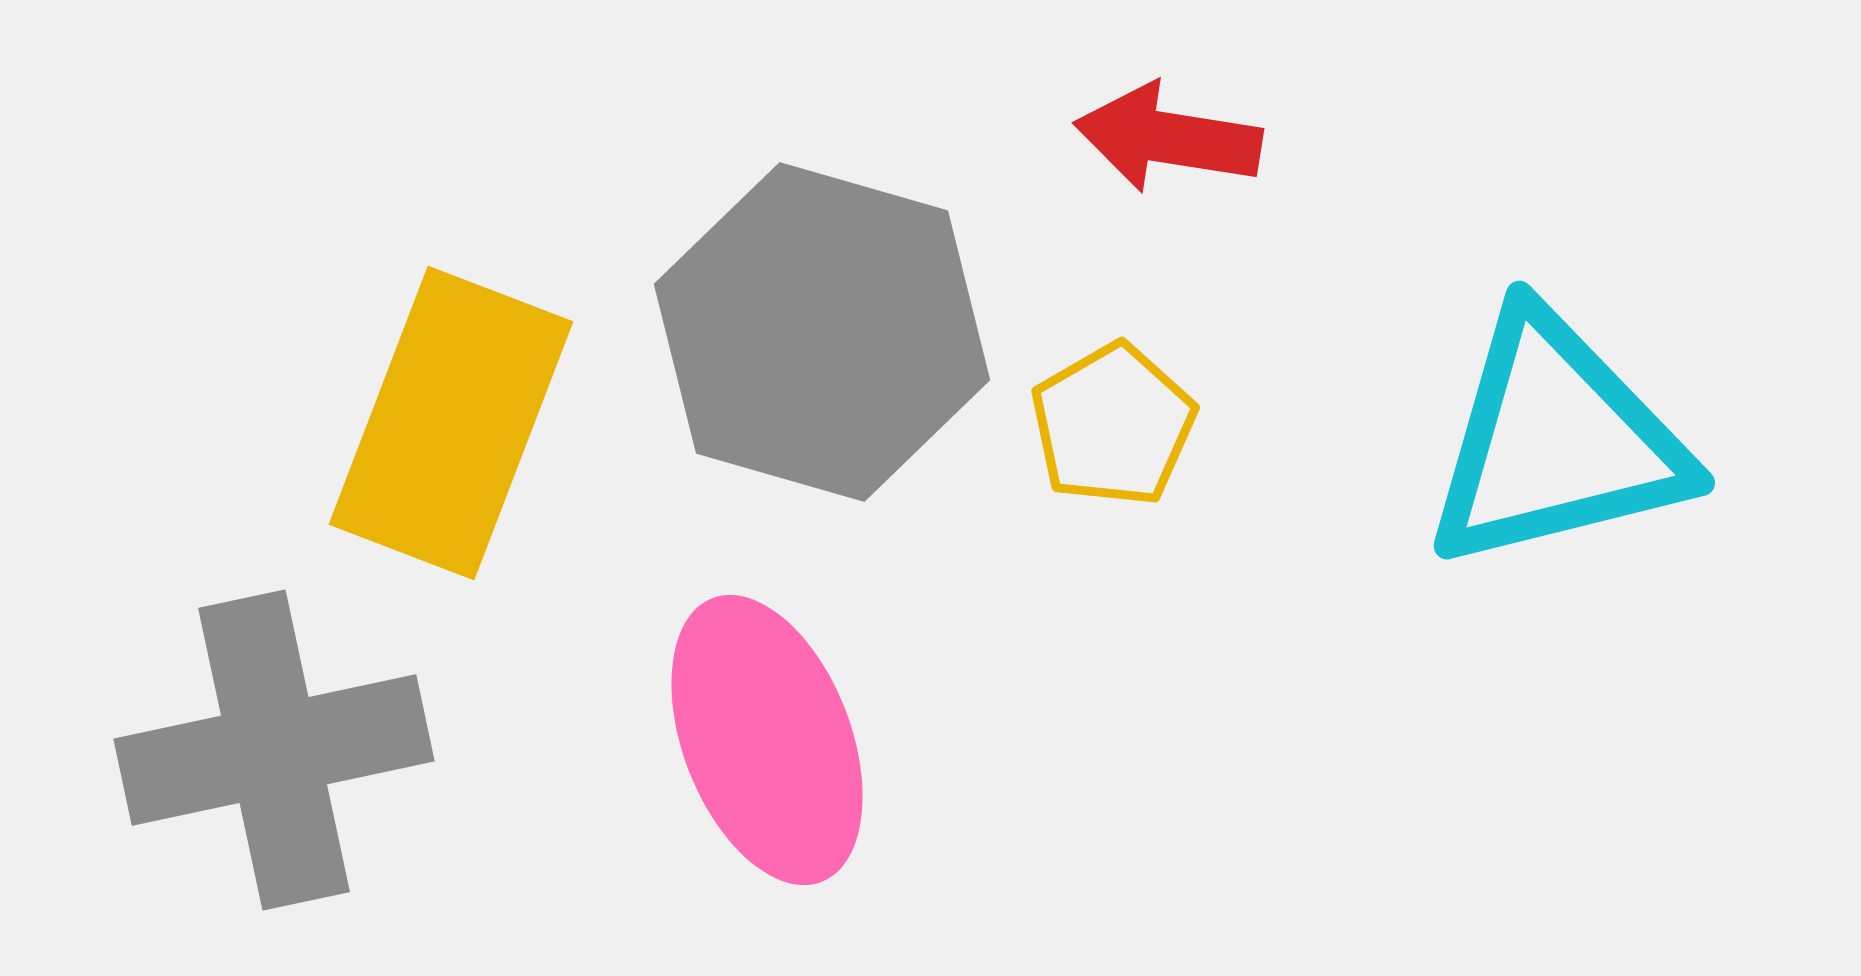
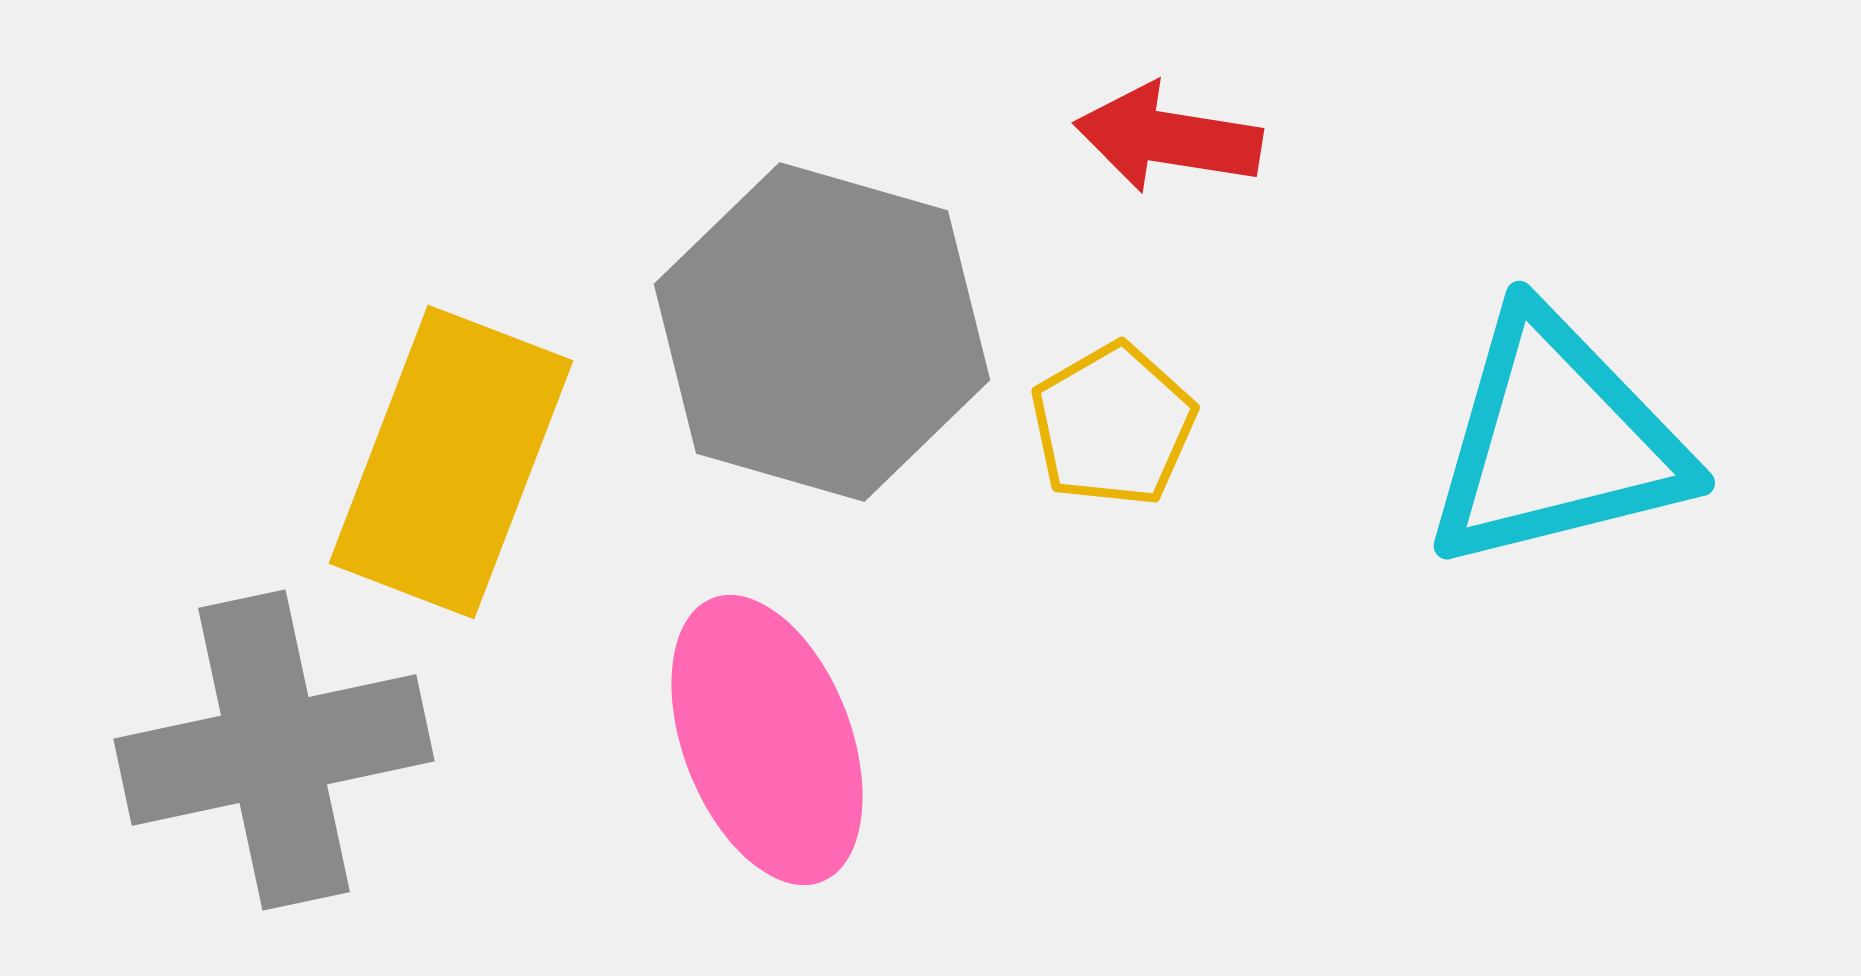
yellow rectangle: moved 39 px down
